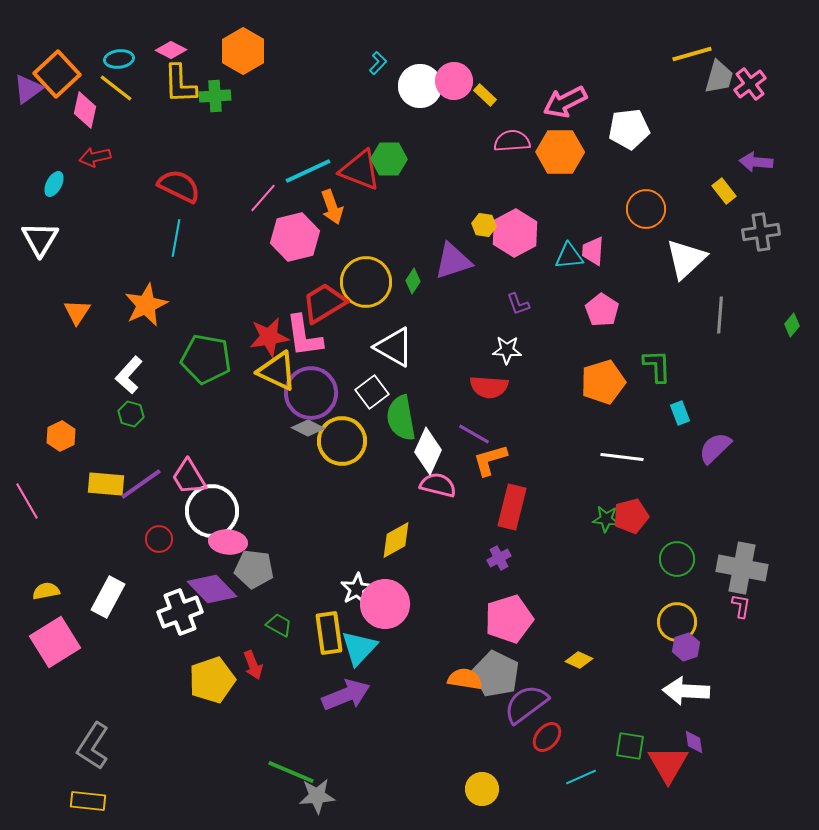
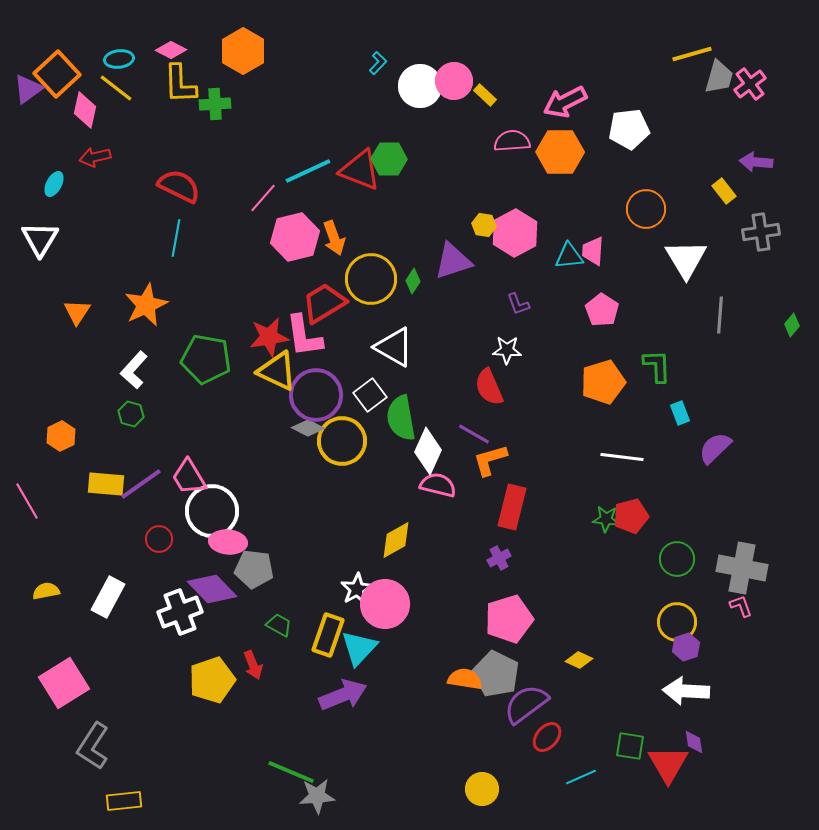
green cross at (215, 96): moved 8 px down
orange arrow at (332, 207): moved 2 px right, 31 px down
white triangle at (686, 259): rotated 18 degrees counterclockwise
yellow circle at (366, 282): moved 5 px right, 3 px up
white L-shape at (129, 375): moved 5 px right, 5 px up
red semicircle at (489, 387): rotated 63 degrees clockwise
white square at (372, 392): moved 2 px left, 3 px down
purple circle at (311, 393): moved 5 px right, 2 px down
pink L-shape at (741, 606): rotated 30 degrees counterclockwise
yellow rectangle at (329, 633): moved 1 px left, 2 px down; rotated 27 degrees clockwise
pink square at (55, 642): moved 9 px right, 41 px down
purple arrow at (346, 695): moved 3 px left
yellow rectangle at (88, 801): moved 36 px right; rotated 12 degrees counterclockwise
